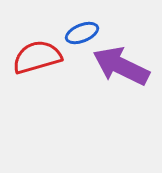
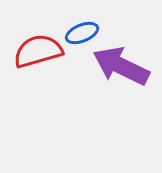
red semicircle: moved 1 px right, 6 px up
